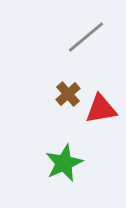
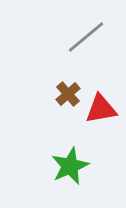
green star: moved 6 px right, 3 px down
